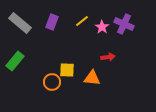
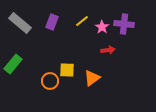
purple cross: rotated 18 degrees counterclockwise
red arrow: moved 7 px up
green rectangle: moved 2 px left, 3 px down
orange triangle: rotated 42 degrees counterclockwise
orange circle: moved 2 px left, 1 px up
